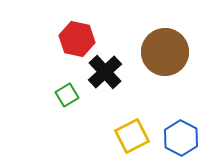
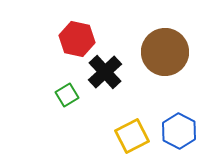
blue hexagon: moved 2 px left, 7 px up
